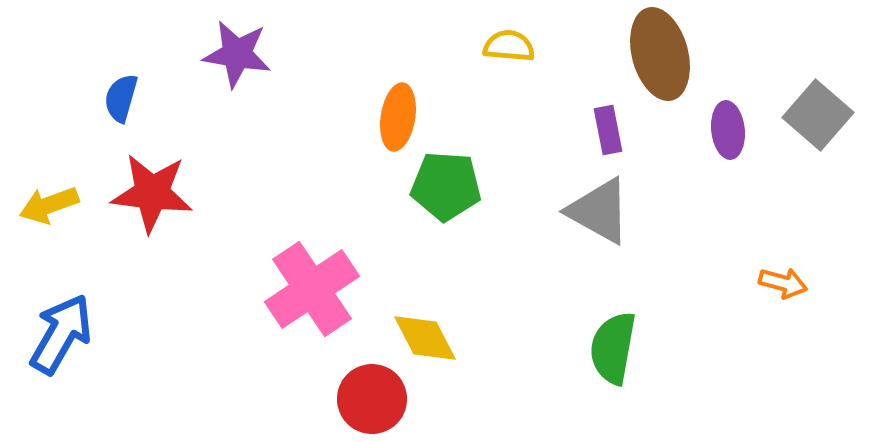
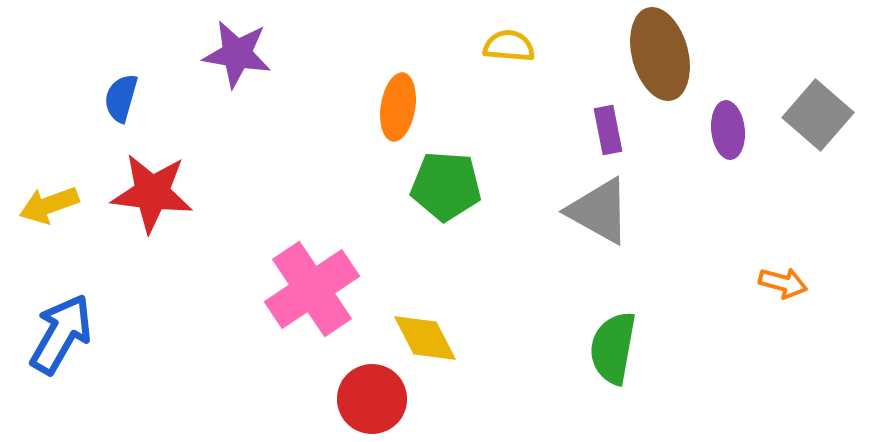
orange ellipse: moved 10 px up
